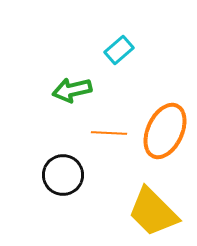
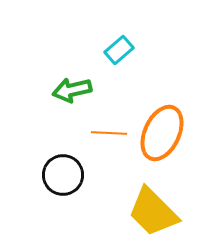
orange ellipse: moved 3 px left, 2 px down
